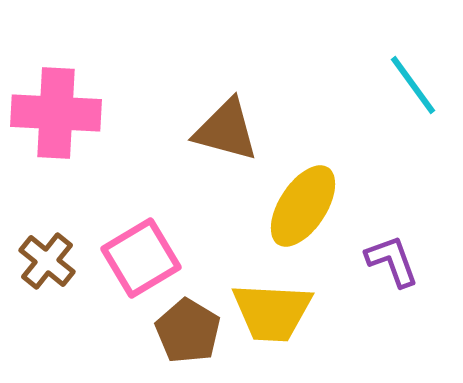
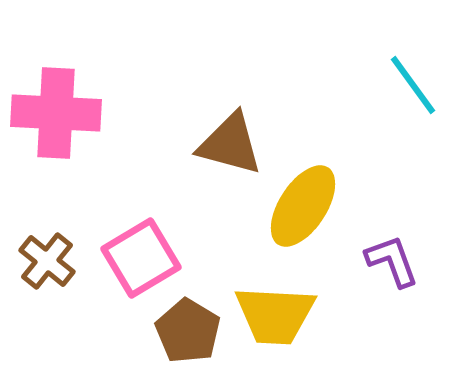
brown triangle: moved 4 px right, 14 px down
yellow trapezoid: moved 3 px right, 3 px down
